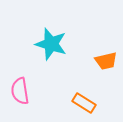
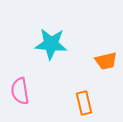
cyan star: rotated 12 degrees counterclockwise
orange rectangle: rotated 45 degrees clockwise
